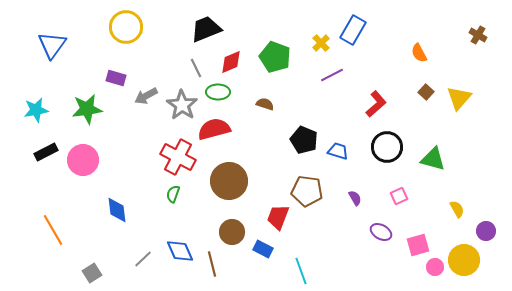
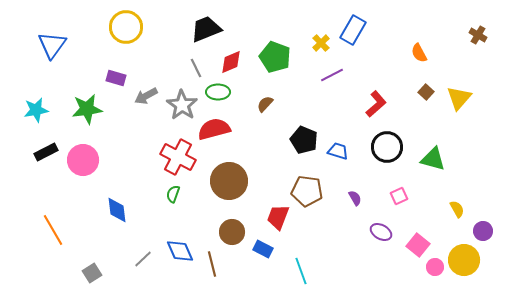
brown semicircle at (265, 104): rotated 66 degrees counterclockwise
purple circle at (486, 231): moved 3 px left
pink square at (418, 245): rotated 35 degrees counterclockwise
